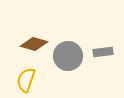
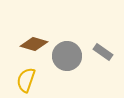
gray rectangle: rotated 42 degrees clockwise
gray circle: moved 1 px left
